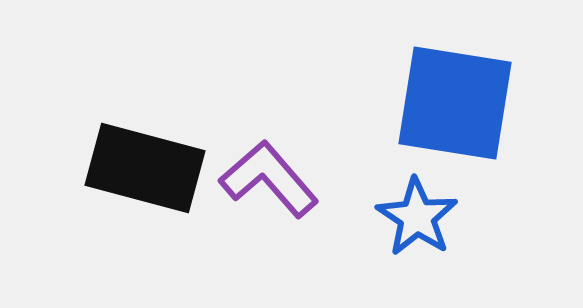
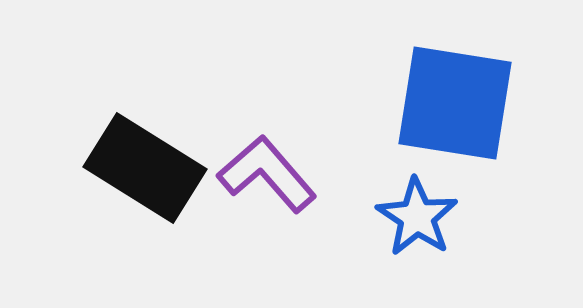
black rectangle: rotated 17 degrees clockwise
purple L-shape: moved 2 px left, 5 px up
